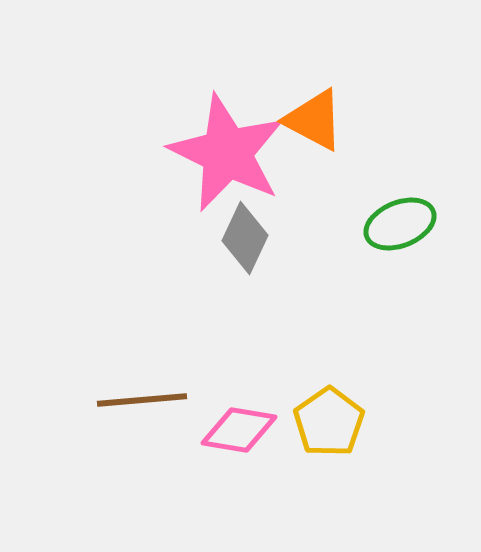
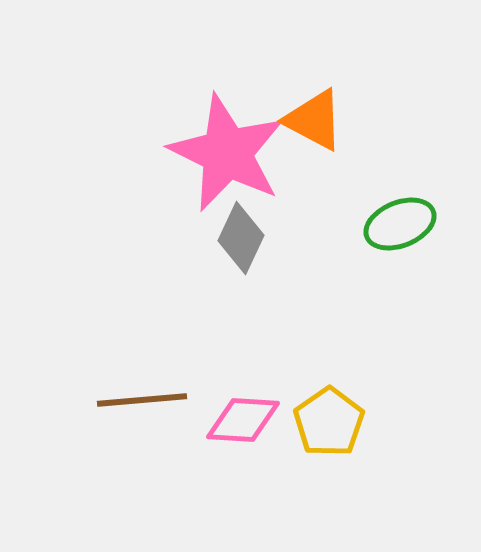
gray diamond: moved 4 px left
pink diamond: moved 4 px right, 10 px up; rotated 6 degrees counterclockwise
